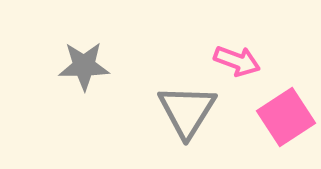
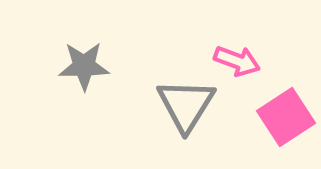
gray triangle: moved 1 px left, 6 px up
